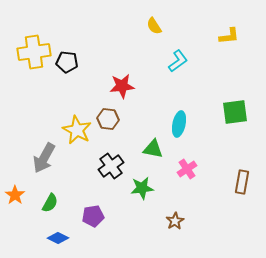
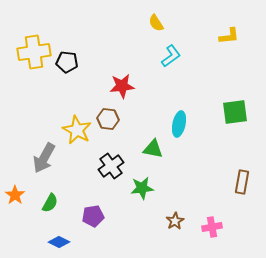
yellow semicircle: moved 2 px right, 3 px up
cyan L-shape: moved 7 px left, 5 px up
pink cross: moved 25 px right, 58 px down; rotated 24 degrees clockwise
blue diamond: moved 1 px right, 4 px down
